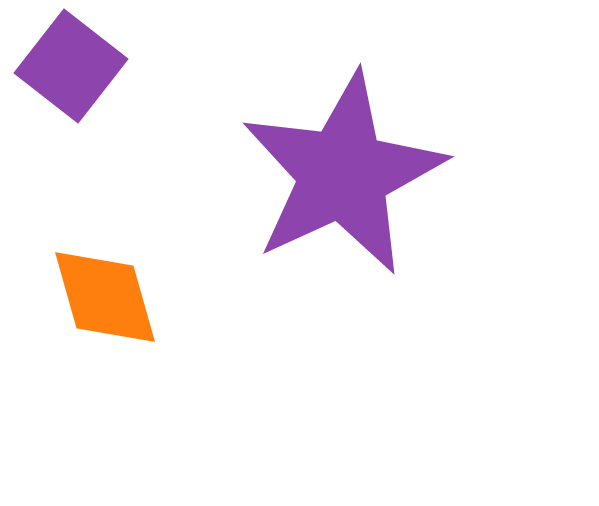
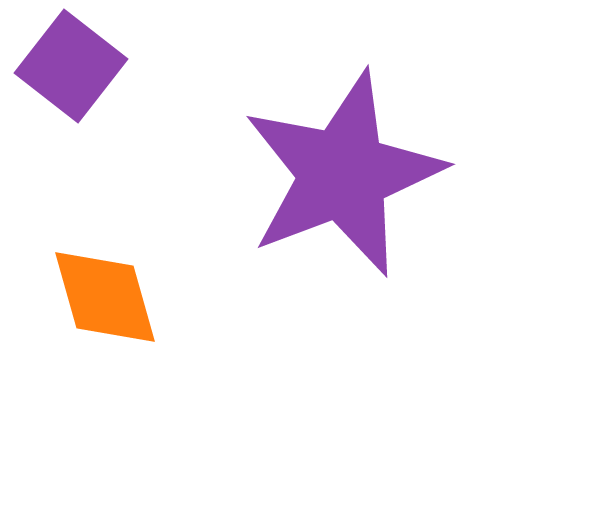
purple star: rotated 4 degrees clockwise
